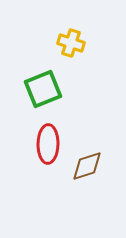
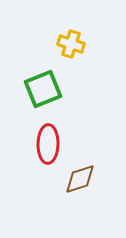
yellow cross: moved 1 px down
brown diamond: moved 7 px left, 13 px down
